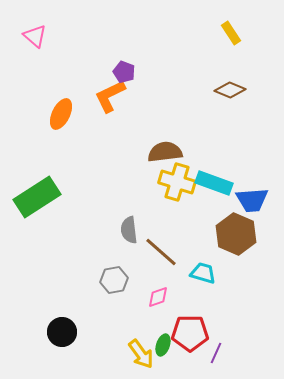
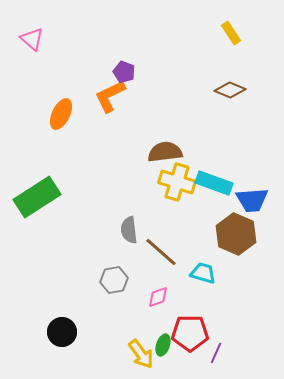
pink triangle: moved 3 px left, 3 px down
